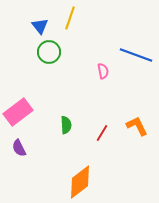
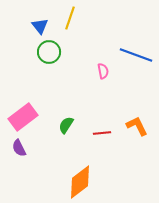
pink rectangle: moved 5 px right, 5 px down
green semicircle: rotated 144 degrees counterclockwise
red line: rotated 54 degrees clockwise
